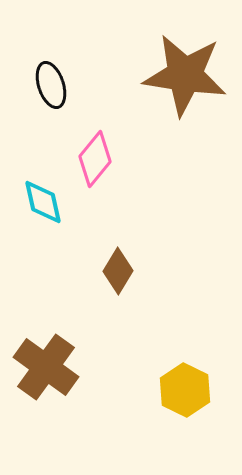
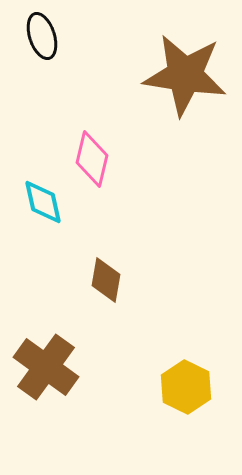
black ellipse: moved 9 px left, 49 px up
pink diamond: moved 3 px left; rotated 26 degrees counterclockwise
brown diamond: moved 12 px left, 9 px down; rotated 21 degrees counterclockwise
yellow hexagon: moved 1 px right, 3 px up
